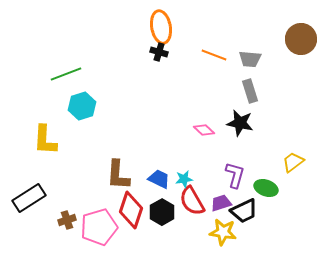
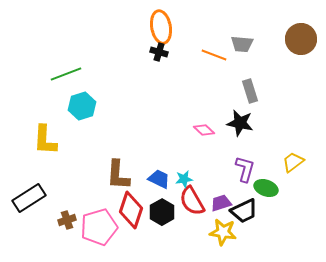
gray trapezoid: moved 8 px left, 15 px up
purple L-shape: moved 10 px right, 6 px up
